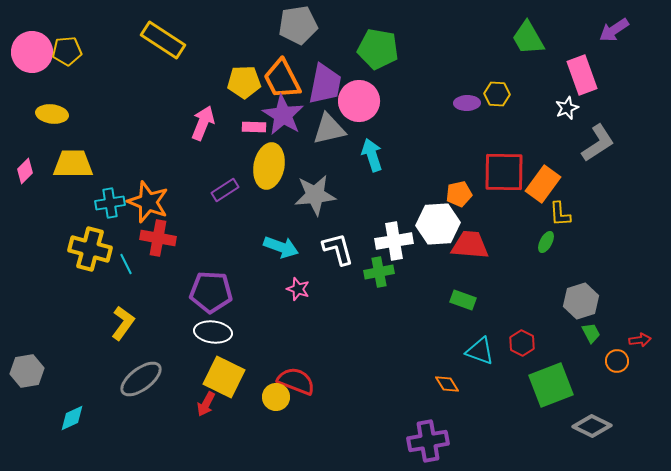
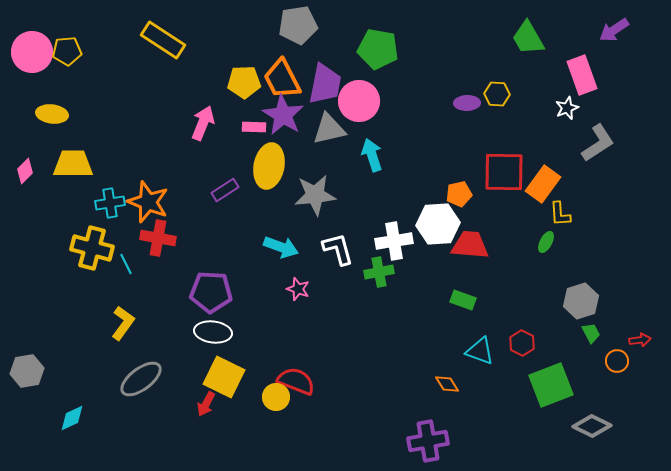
yellow cross at (90, 249): moved 2 px right, 1 px up
